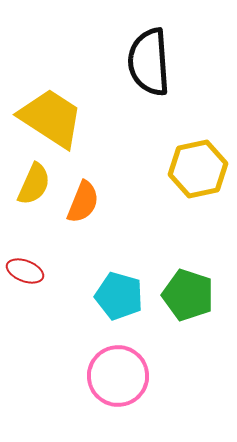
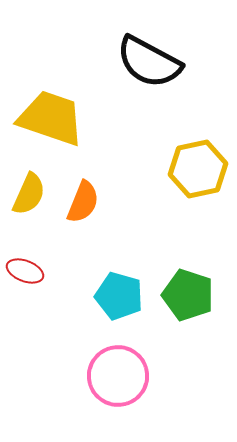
black semicircle: rotated 58 degrees counterclockwise
yellow trapezoid: rotated 14 degrees counterclockwise
yellow semicircle: moved 5 px left, 10 px down
